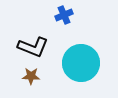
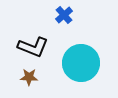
blue cross: rotated 18 degrees counterclockwise
brown star: moved 2 px left, 1 px down
